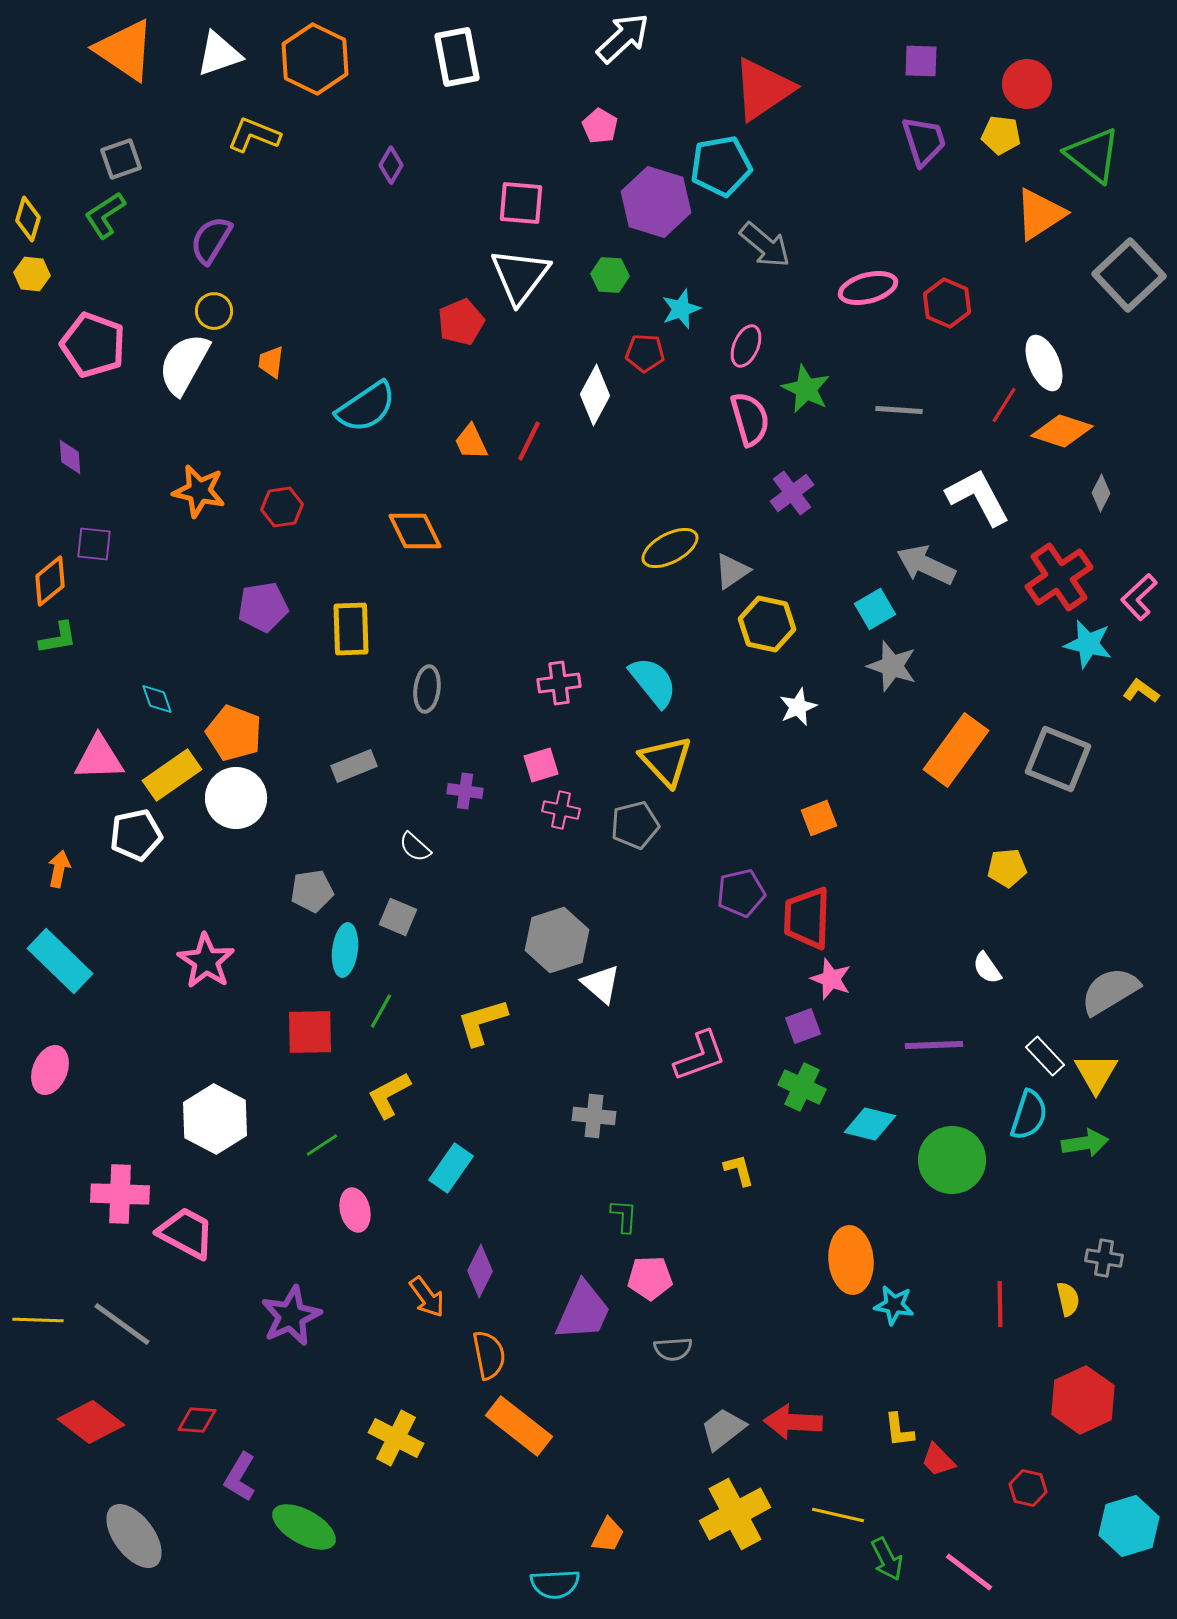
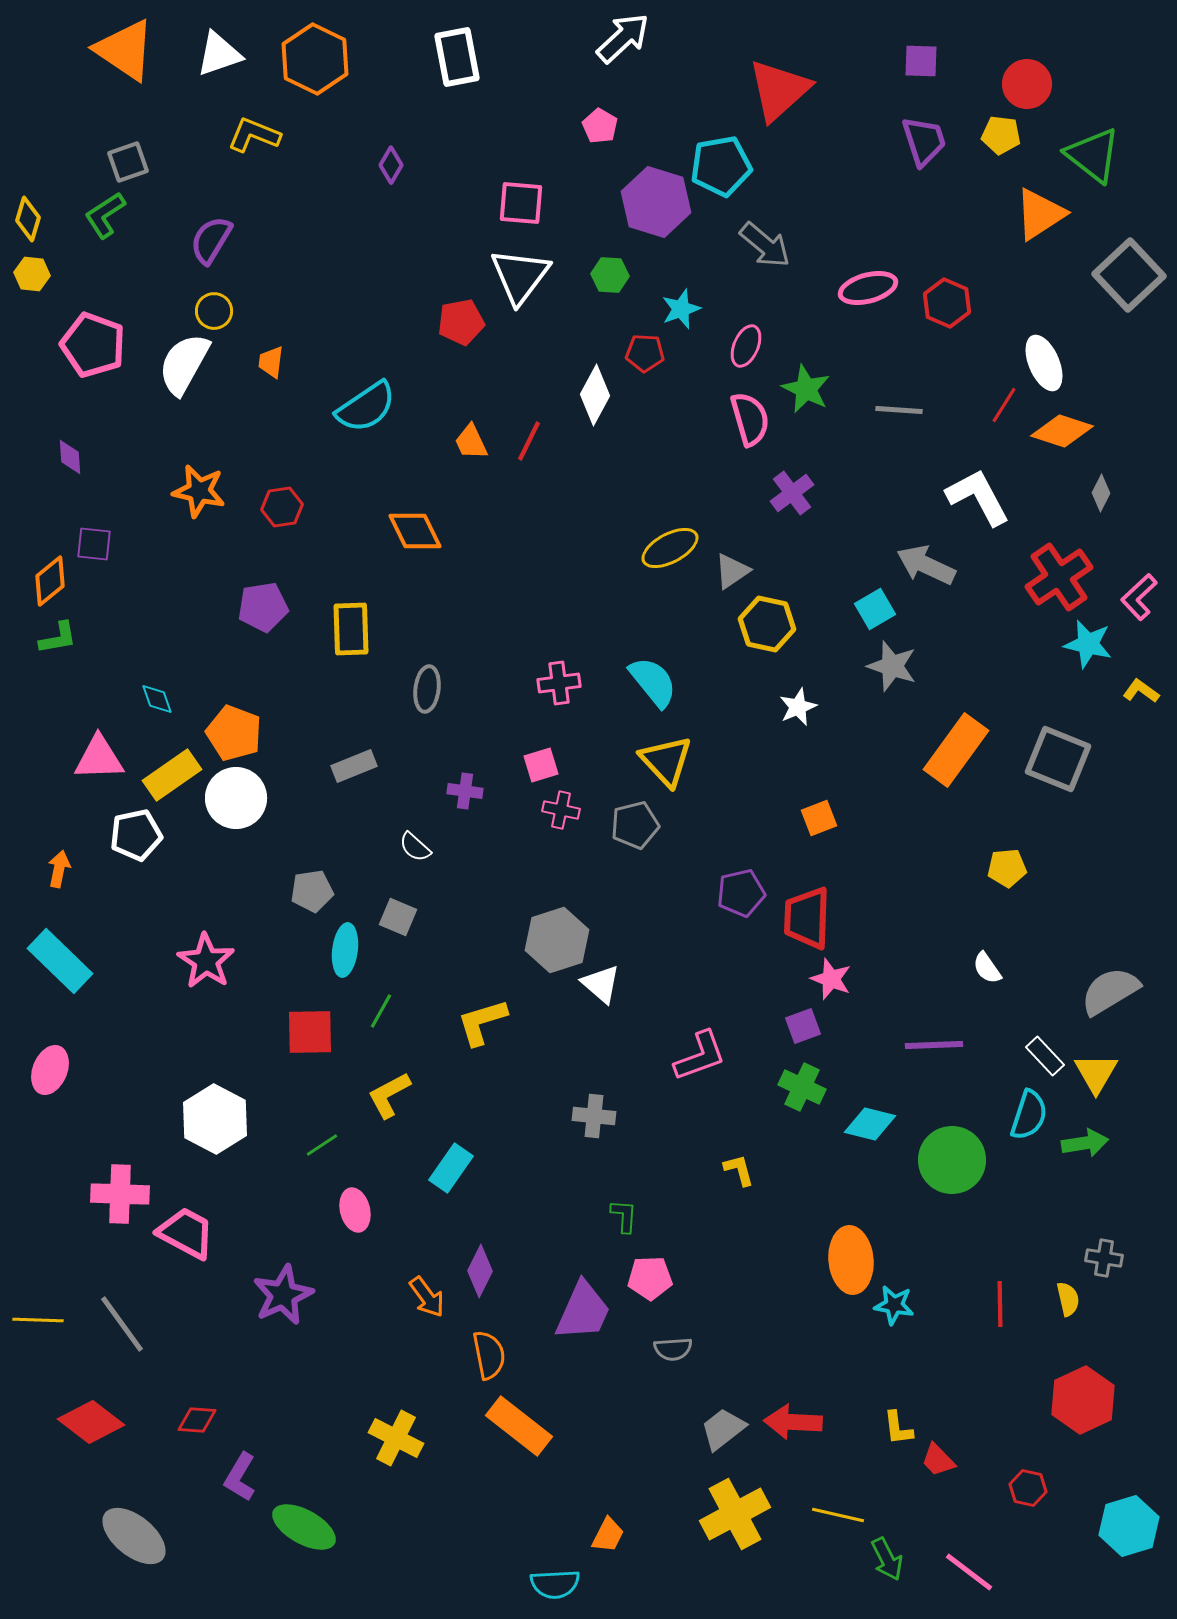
red triangle at (763, 89): moved 16 px right, 1 px down; rotated 8 degrees counterclockwise
gray square at (121, 159): moved 7 px right, 3 px down
red pentagon at (461, 322): rotated 12 degrees clockwise
purple star at (291, 1316): moved 8 px left, 21 px up
gray line at (122, 1324): rotated 18 degrees clockwise
yellow L-shape at (899, 1430): moved 1 px left, 2 px up
gray ellipse at (134, 1536): rotated 14 degrees counterclockwise
